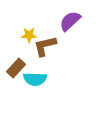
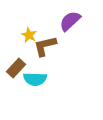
yellow star: rotated 28 degrees clockwise
